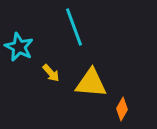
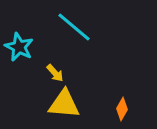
cyan line: rotated 30 degrees counterclockwise
yellow arrow: moved 4 px right
yellow triangle: moved 27 px left, 21 px down
